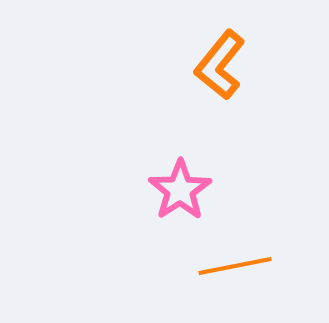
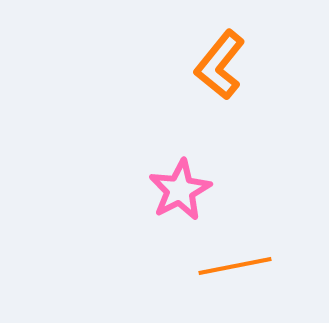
pink star: rotated 6 degrees clockwise
